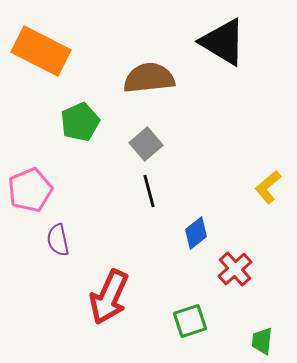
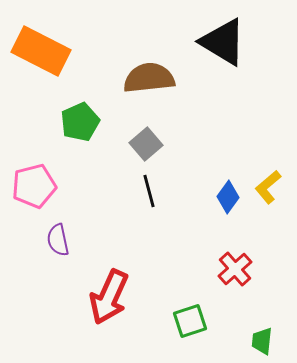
pink pentagon: moved 4 px right, 4 px up; rotated 9 degrees clockwise
blue diamond: moved 32 px right, 36 px up; rotated 16 degrees counterclockwise
